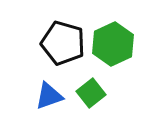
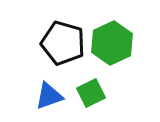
green hexagon: moved 1 px left, 1 px up
green square: rotated 12 degrees clockwise
